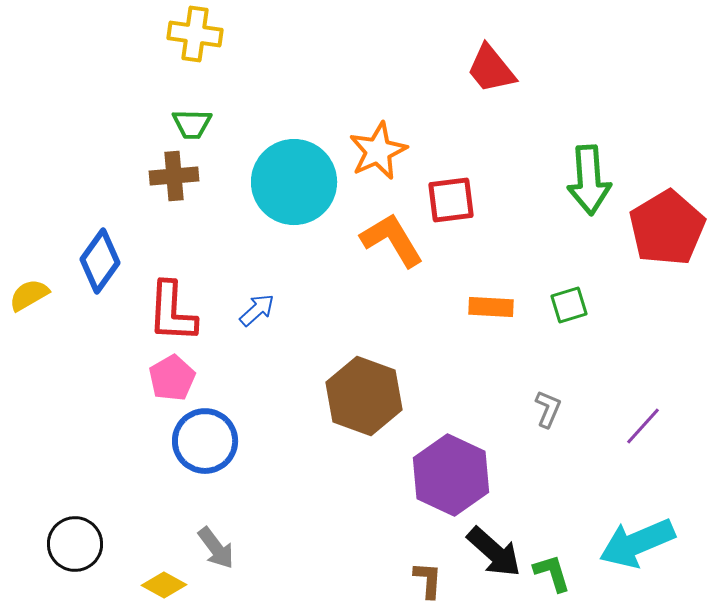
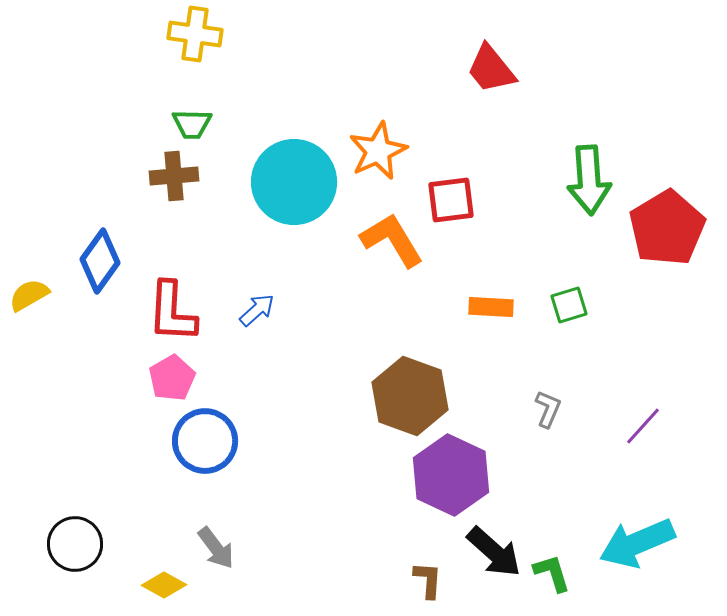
brown hexagon: moved 46 px right
